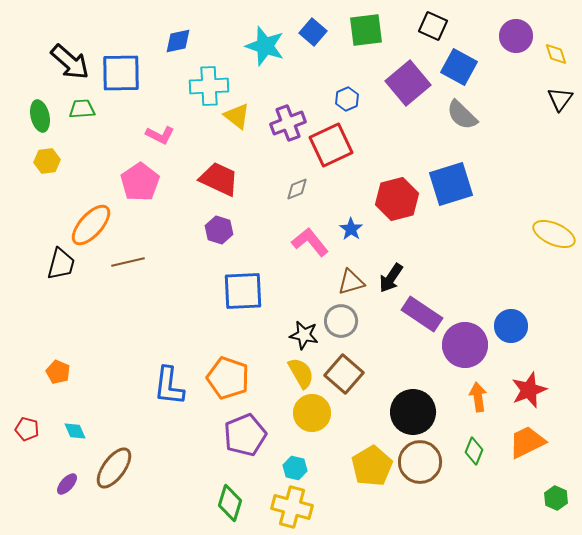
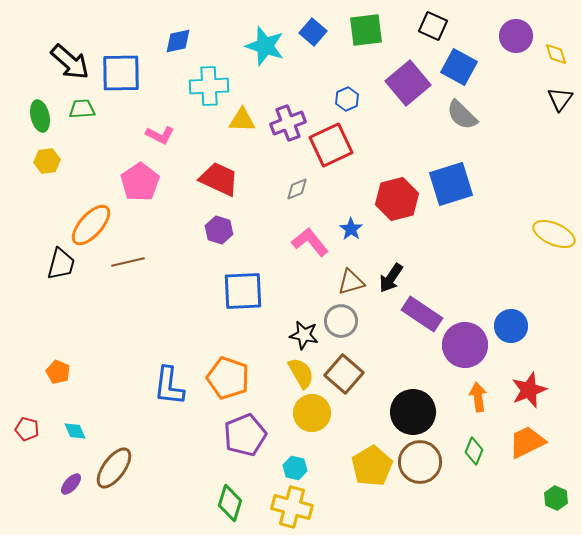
yellow triangle at (237, 116): moved 5 px right, 4 px down; rotated 36 degrees counterclockwise
purple ellipse at (67, 484): moved 4 px right
